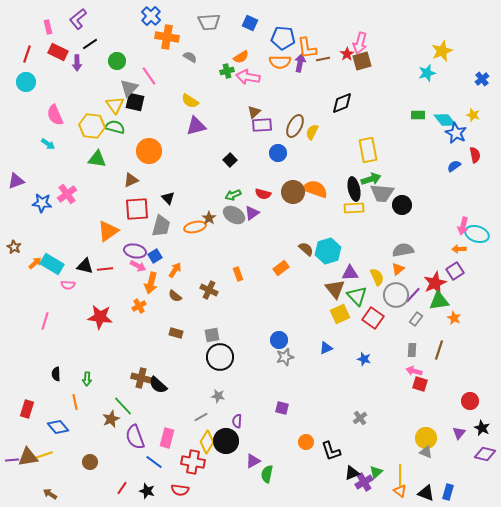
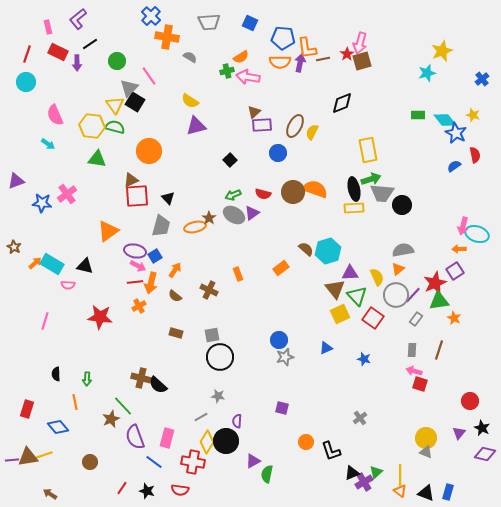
black square at (135, 102): rotated 18 degrees clockwise
red square at (137, 209): moved 13 px up
red line at (105, 269): moved 30 px right, 13 px down
